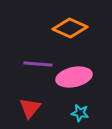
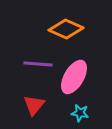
orange diamond: moved 4 px left, 1 px down
pink ellipse: rotated 48 degrees counterclockwise
red triangle: moved 4 px right, 3 px up
